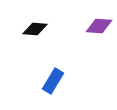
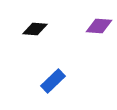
blue rectangle: rotated 15 degrees clockwise
